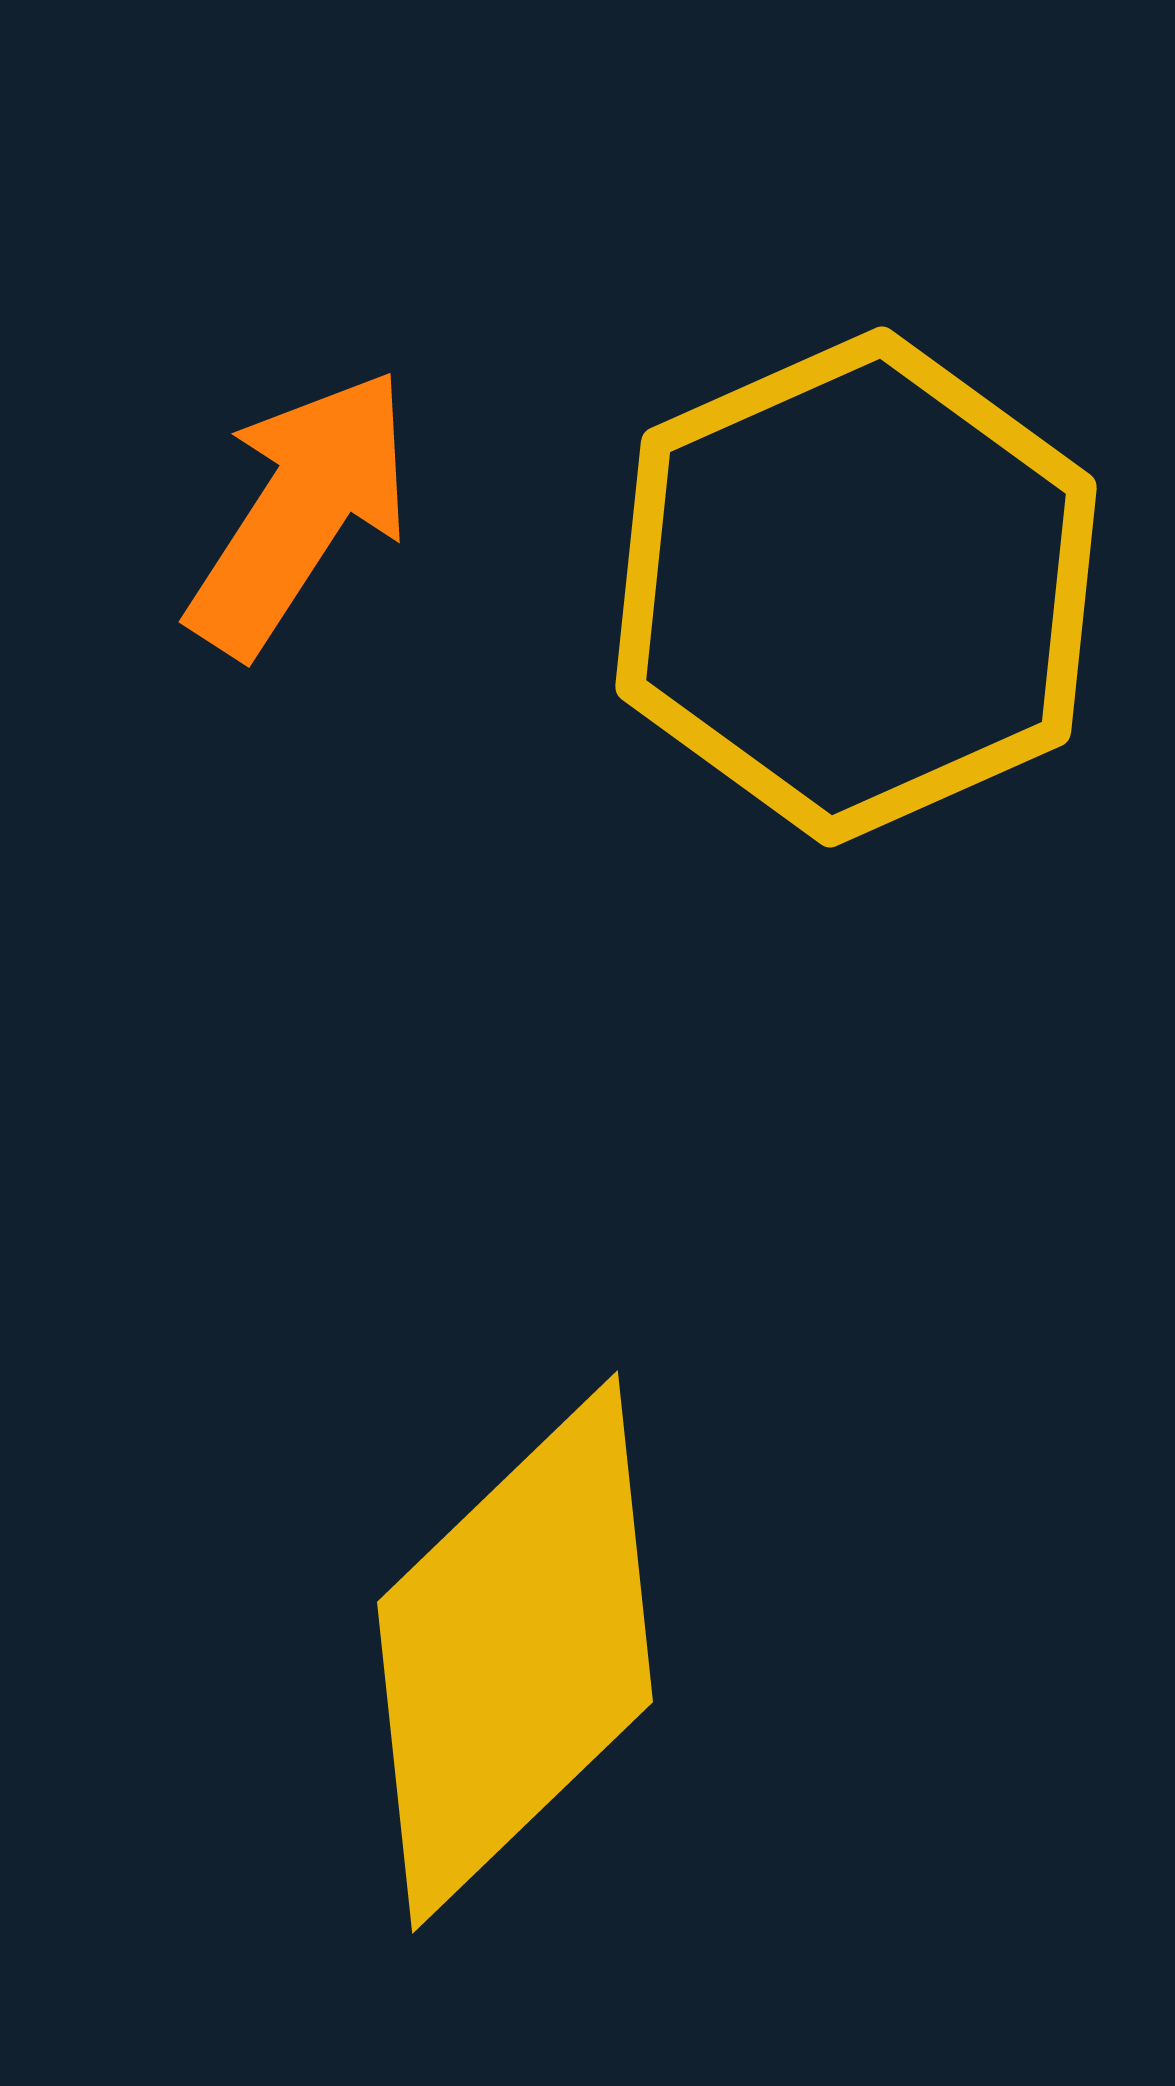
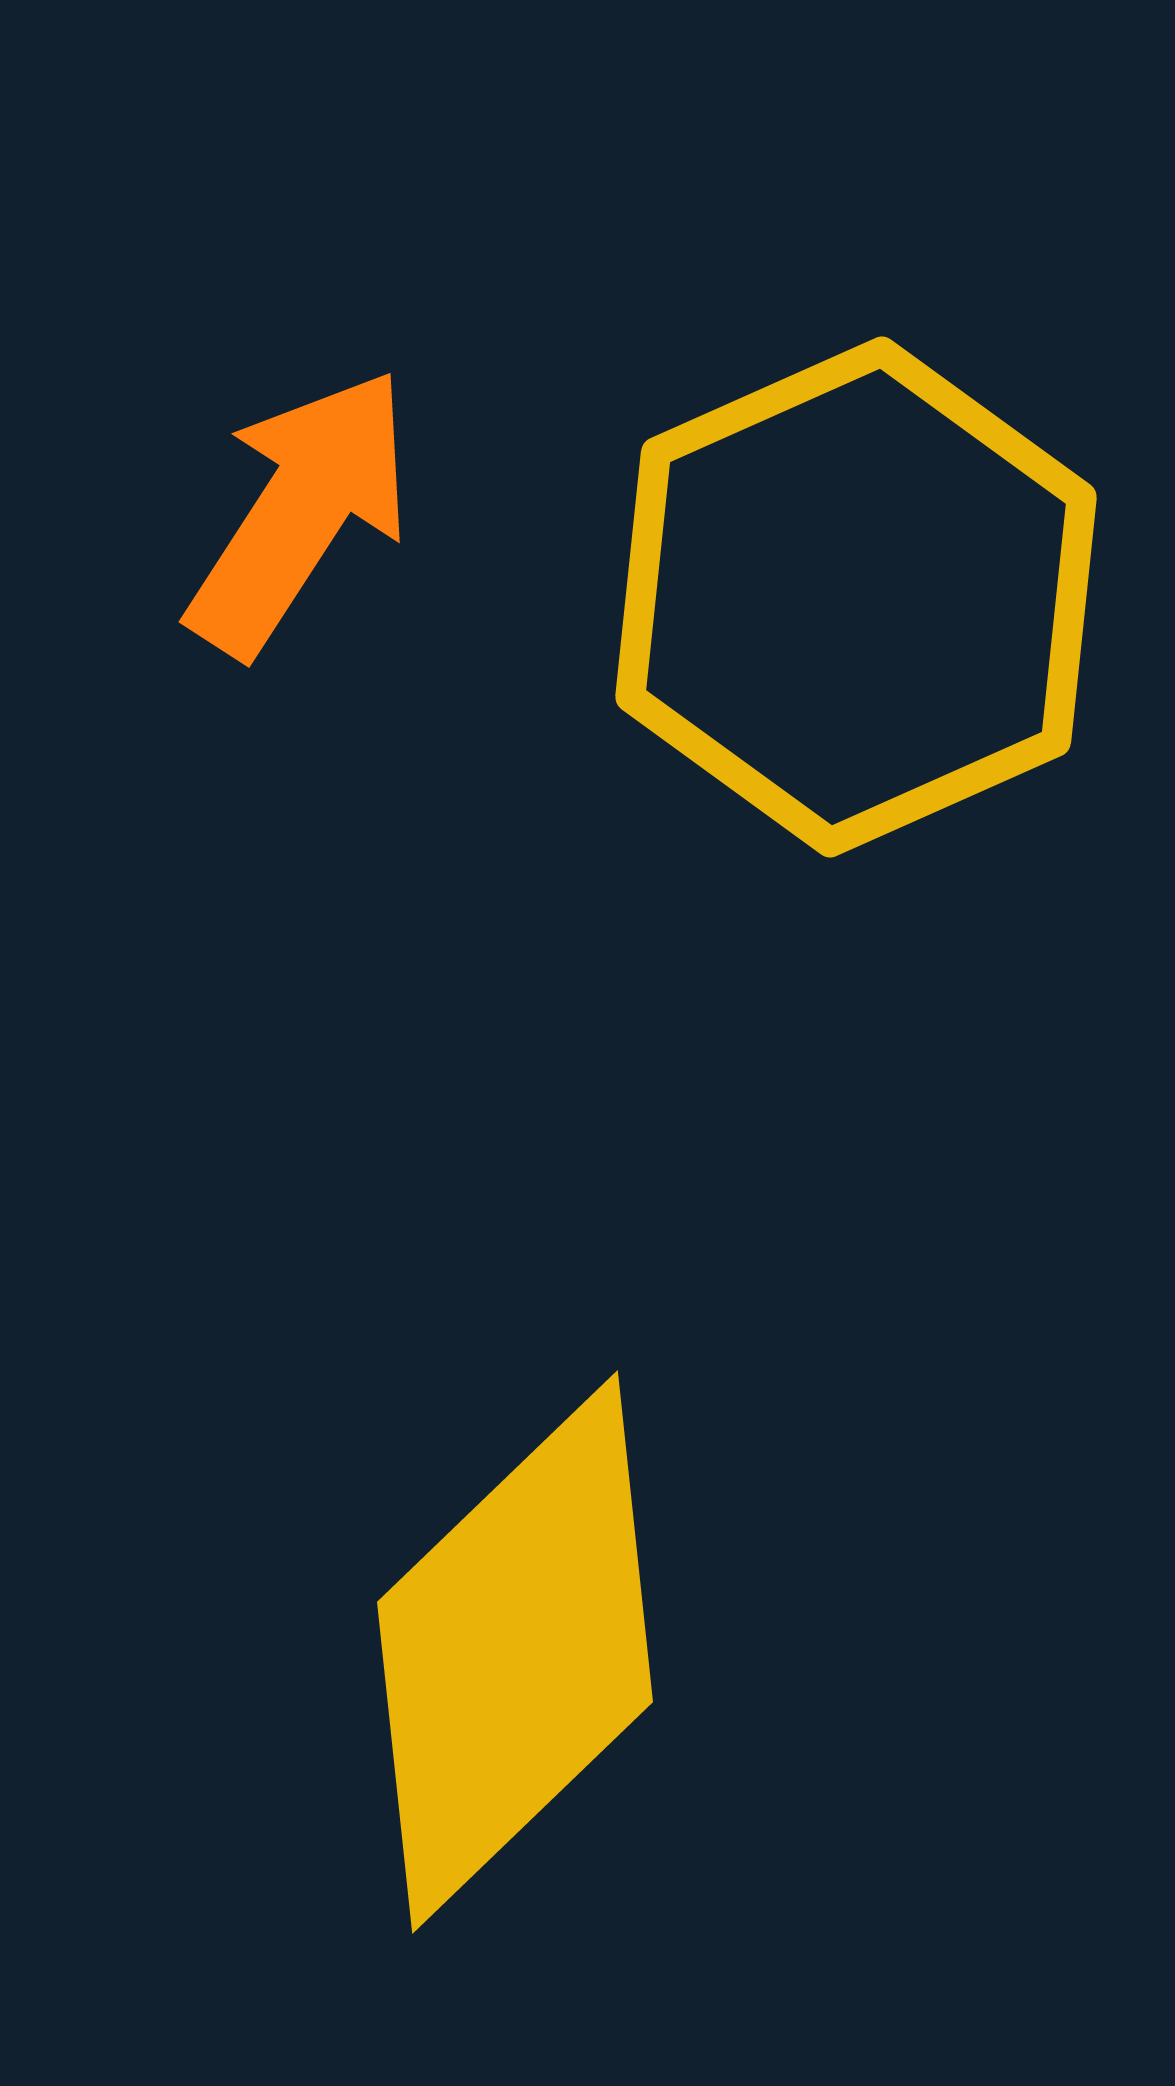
yellow hexagon: moved 10 px down
